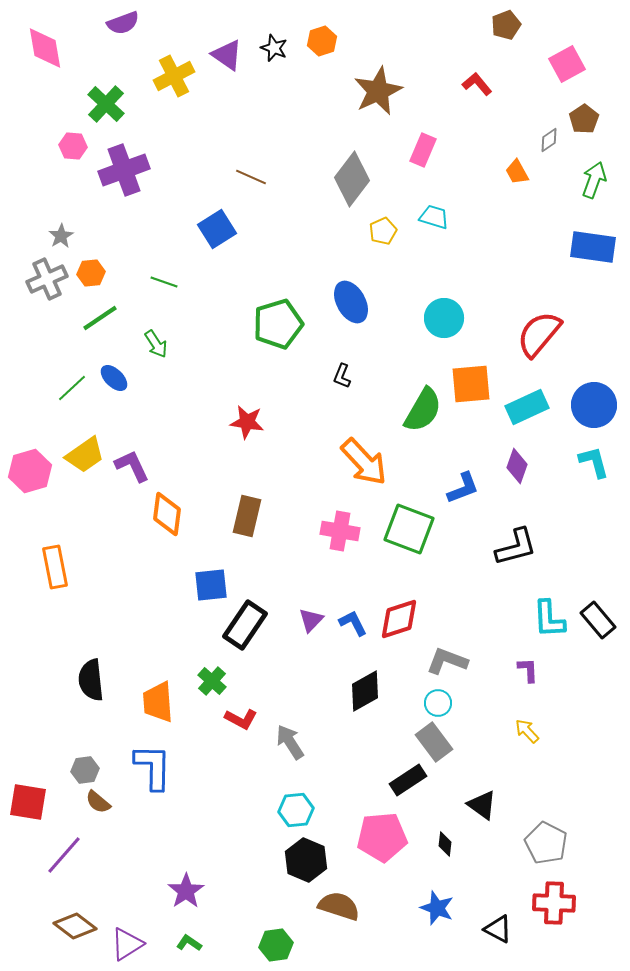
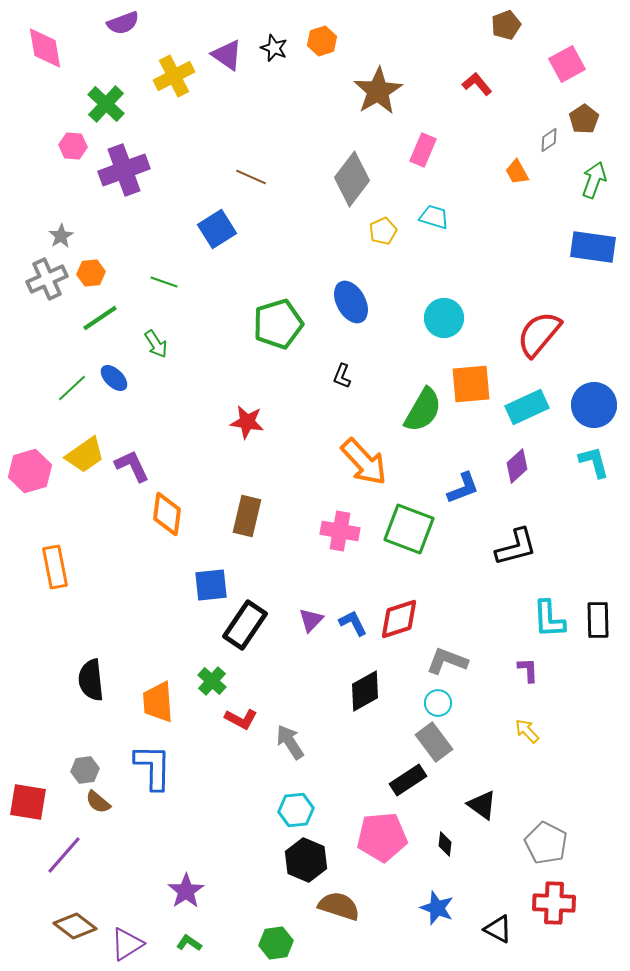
brown star at (378, 91): rotated 6 degrees counterclockwise
purple diamond at (517, 466): rotated 28 degrees clockwise
black rectangle at (598, 620): rotated 39 degrees clockwise
green hexagon at (276, 945): moved 2 px up
